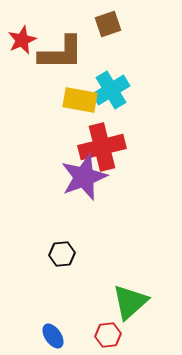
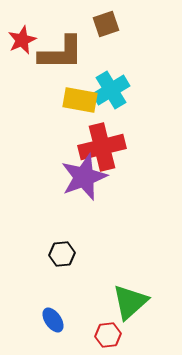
brown square: moved 2 px left
blue ellipse: moved 16 px up
